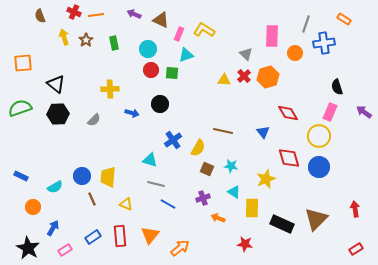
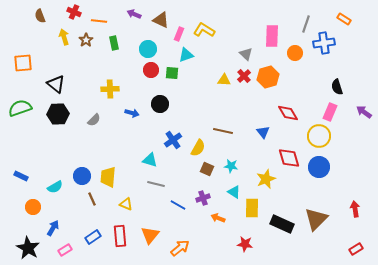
orange line at (96, 15): moved 3 px right, 6 px down; rotated 14 degrees clockwise
blue line at (168, 204): moved 10 px right, 1 px down
